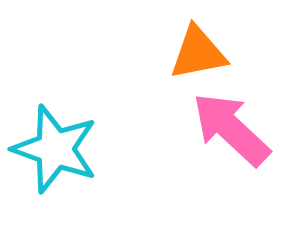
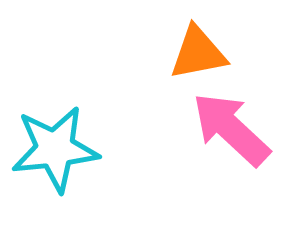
cyan star: rotated 26 degrees counterclockwise
